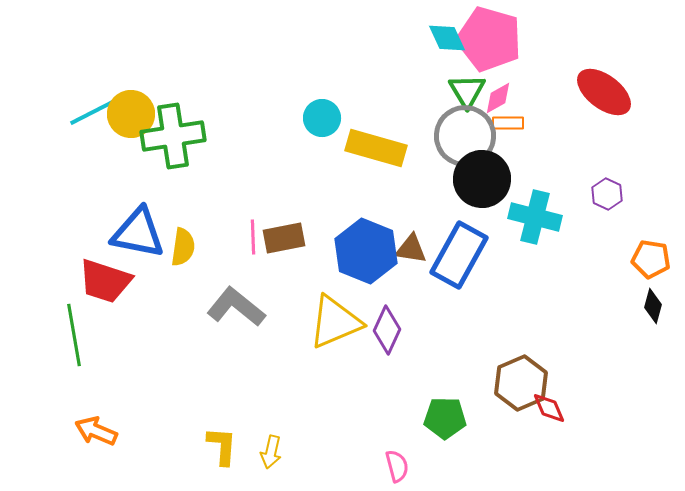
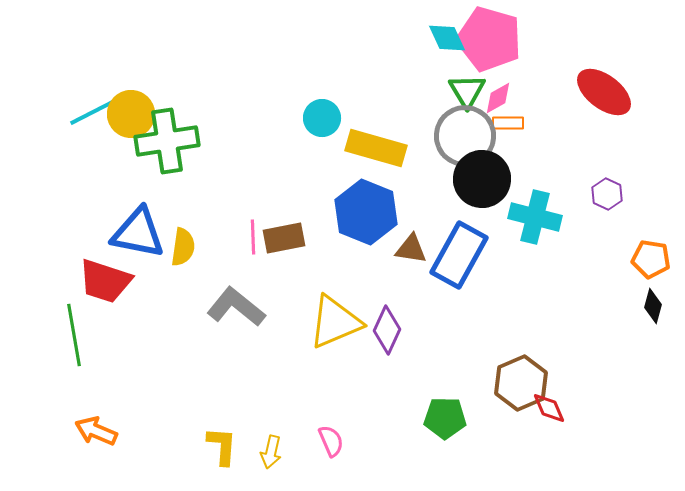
green cross: moved 6 px left, 5 px down
blue hexagon: moved 39 px up
pink semicircle: moved 66 px left, 25 px up; rotated 8 degrees counterclockwise
